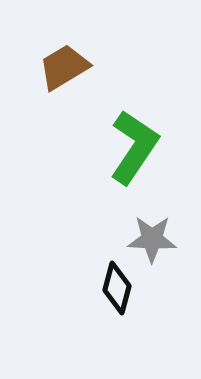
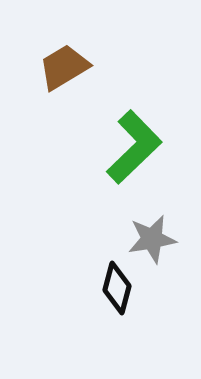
green L-shape: rotated 12 degrees clockwise
gray star: rotated 12 degrees counterclockwise
